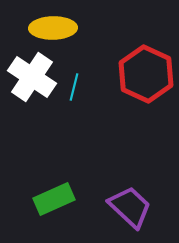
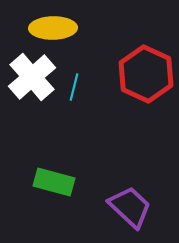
white cross: rotated 15 degrees clockwise
green rectangle: moved 17 px up; rotated 39 degrees clockwise
